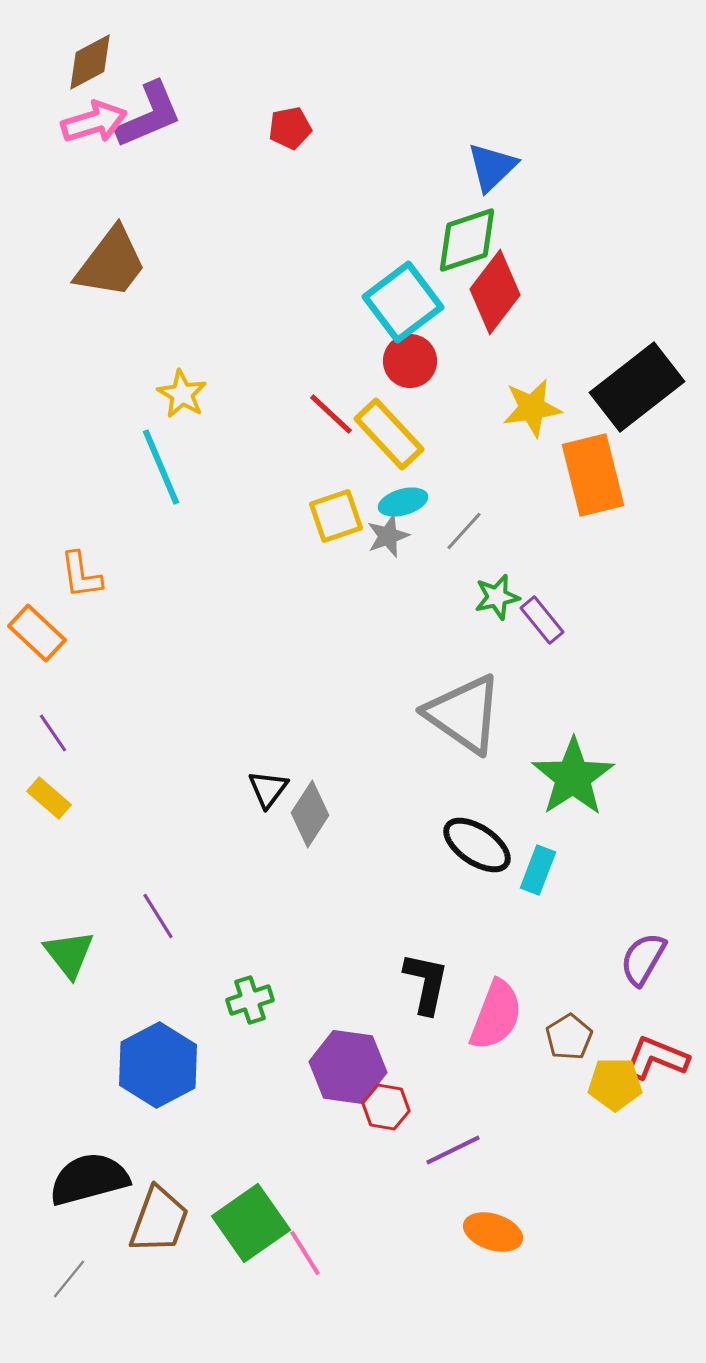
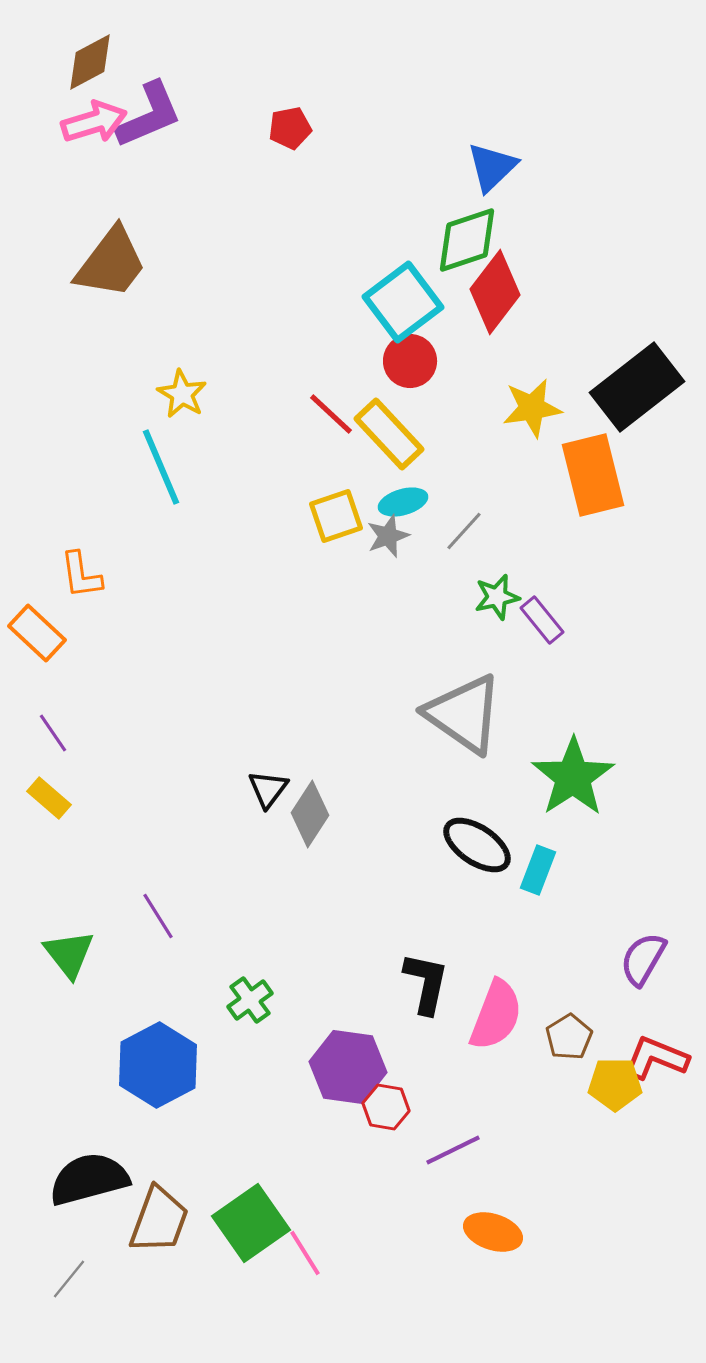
green cross at (250, 1000): rotated 18 degrees counterclockwise
